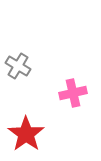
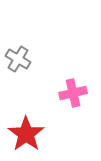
gray cross: moved 7 px up
